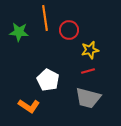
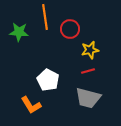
orange line: moved 1 px up
red circle: moved 1 px right, 1 px up
orange L-shape: moved 2 px right, 1 px up; rotated 25 degrees clockwise
